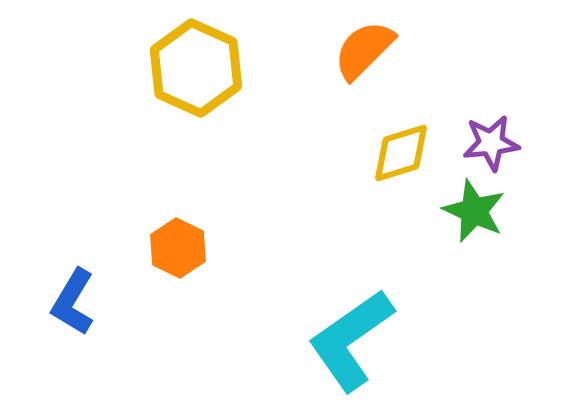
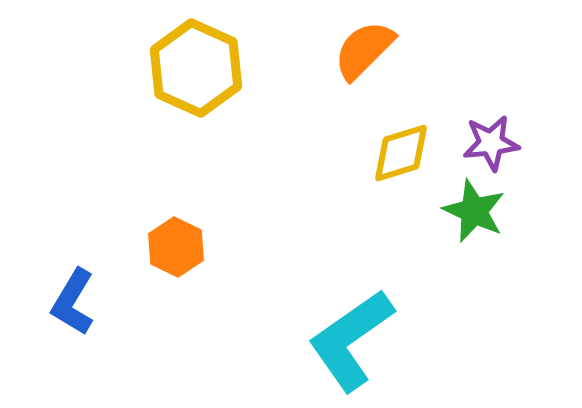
orange hexagon: moved 2 px left, 1 px up
